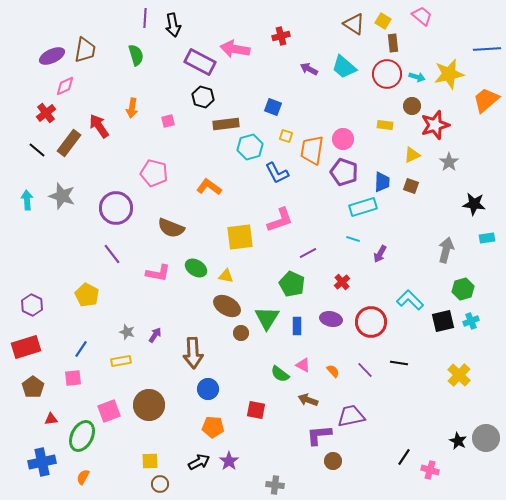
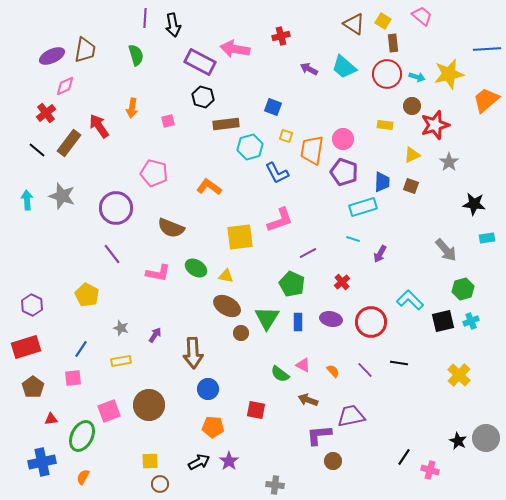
gray arrow at (446, 250): rotated 125 degrees clockwise
blue rectangle at (297, 326): moved 1 px right, 4 px up
gray star at (127, 332): moved 6 px left, 4 px up
